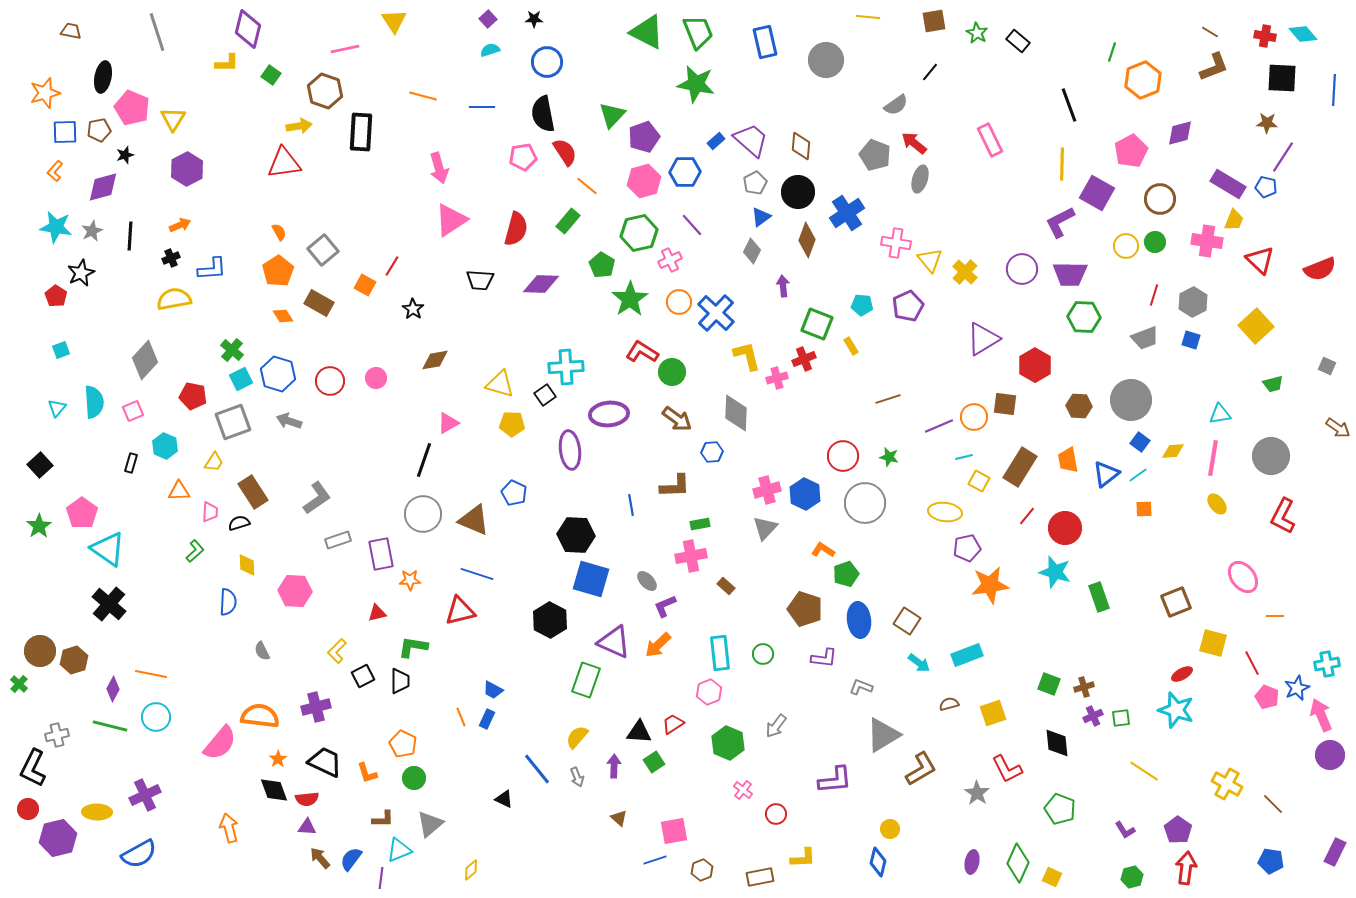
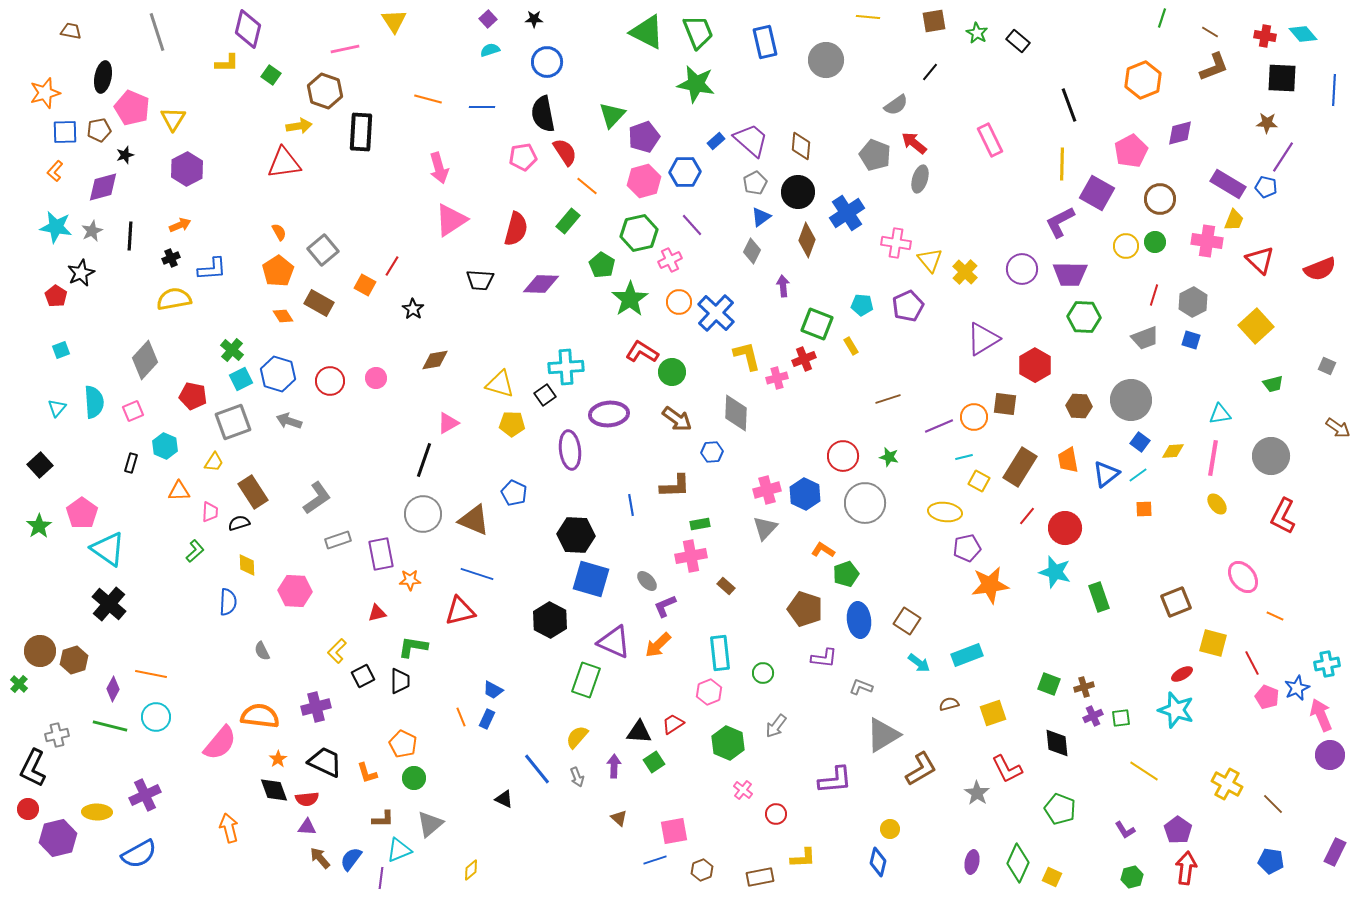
green line at (1112, 52): moved 50 px right, 34 px up
orange line at (423, 96): moved 5 px right, 3 px down
orange line at (1275, 616): rotated 24 degrees clockwise
green circle at (763, 654): moved 19 px down
